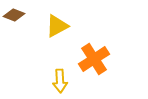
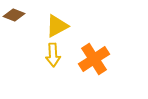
yellow arrow: moved 7 px left, 26 px up
